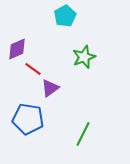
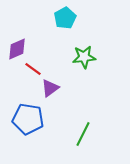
cyan pentagon: moved 2 px down
green star: rotated 15 degrees clockwise
